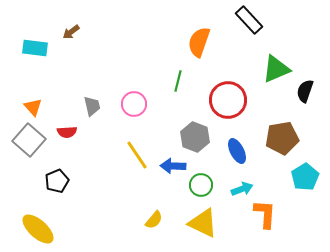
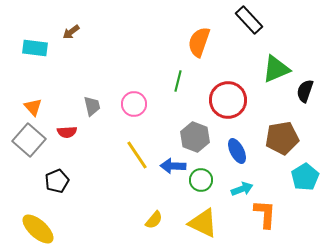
green circle: moved 5 px up
